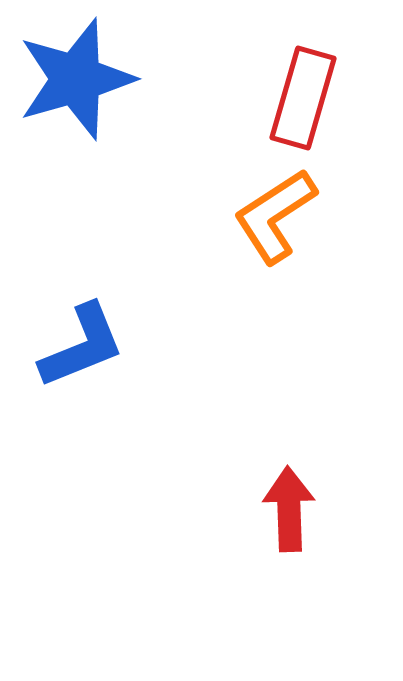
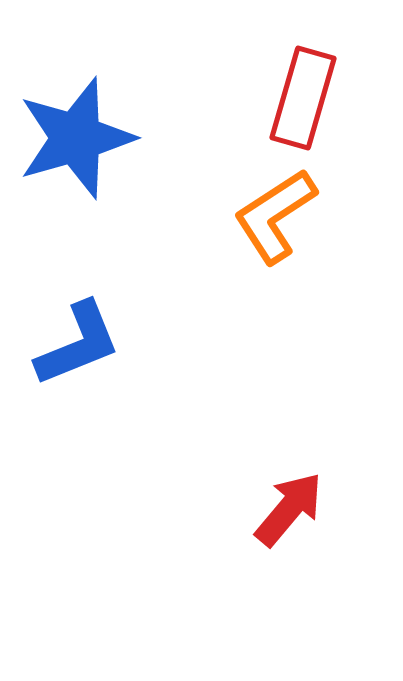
blue star: moved 59 px down
blue L-shape: moved 4 px left, 2 px up
red arrow: rotated 42 degrees clockwise
